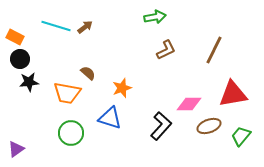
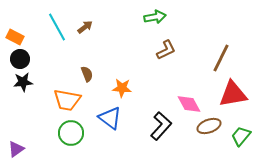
cyan line: moved 1 px right, 1 px down; rotated 44 degrees clockwise
brown line: moved 7 px right, 8 px down
brown semicircle: moved 1 px left, 1 px down; rotated 28 degrees clockwise
black star: moved 6 px left
orange star: rotated 24 degrees clockwise
orange trapezoid: moved 7 px down
pink diamond: rotated 60 degrees clockwise
blue triangle: rotated 20 degrees clockwise
